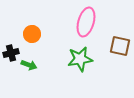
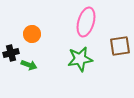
brown square: rotated 20 degrees counterclockwise
